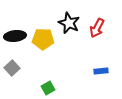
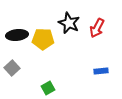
black ellipse: moved 2 px right, 1 px up
